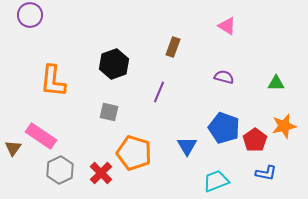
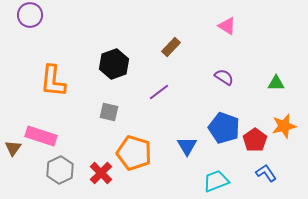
brown rectangle: moved 2 px left; rotated 24 degrees clockwise
purple semicircle: rotated 18 degrees clockwise
purple line: rotated 30 degrees clockwise
pink rectangle: rotated 16 degrees counterclockwise
blue L-shape: rotated 135 degrees counterclockwise
